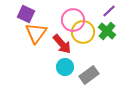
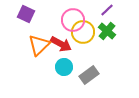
purple line: moved 2 px left, 1 px up
orange triangle: moved 3 px right, 12 px down; rotated 10 degrees clockwise
red arrow: moved 1 px left; rotated 20 degrees counterclockwise
cyan circle: moved 1 px left
